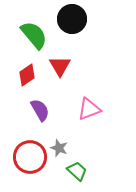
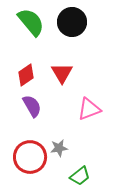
black circle: moved 3 px down
green semicircle: moved 3 px left, 13 px up
red triangle: moved 2 px right, 7 px down
red diamond: moved 1 px left
purple semicircle: moved 8 px left, 4 px up
gray star: rotated 30 degrees counterclockwise
green trapezoid: moved 3 px right, 5 px down; rotated 100 degrees clockwise
